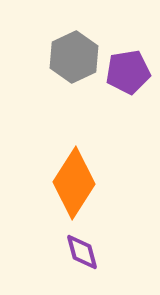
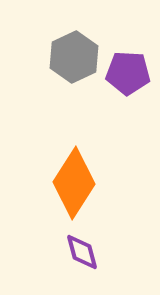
purple pentagon: moved 1 px down; rotated 12 degrees clockwise
